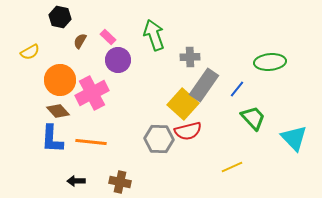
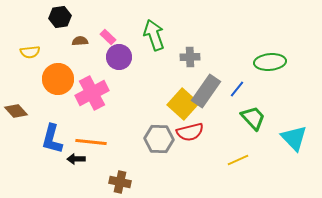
black hexagon: rotated 20 degrees counterclockwise
brown semicircle: rotated 56 degrees clockwise
yellow semicircle: rotated 24 degrees clockwise
purple circle: moved 1 px right, 3 px up
orange circle: moved 2 px left, 1 px up
gray rectangle: moved 2 px right, 6 px down
brown diamond: moved 42 px left
red semicircle: moved 2 px right, 1 px down
blue L-shape: rotated 12 degrees clockwise
yellow line: moved 6 px right, 7 px up
black arrow: moved 22 px up
